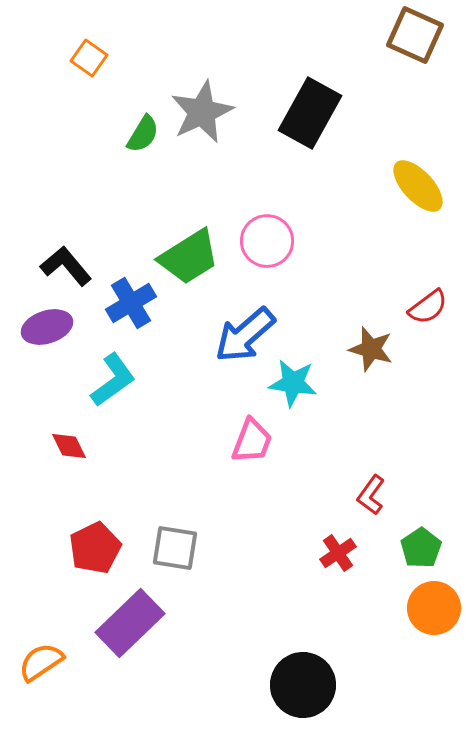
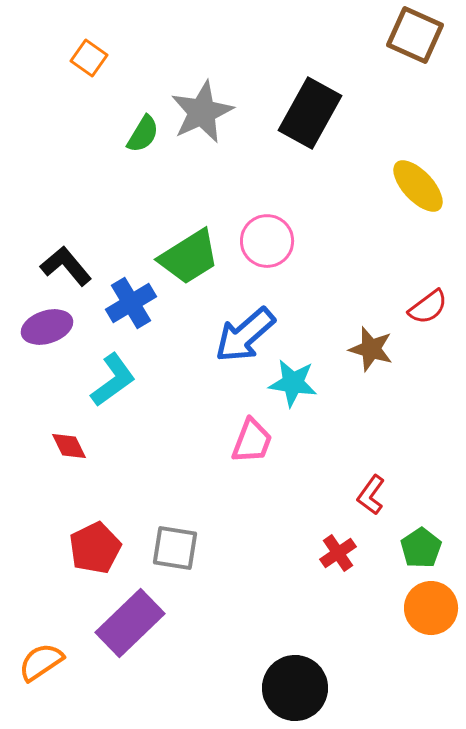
orange circle: moved 3 px left
black circle: moved 8 px left, 3 px down
